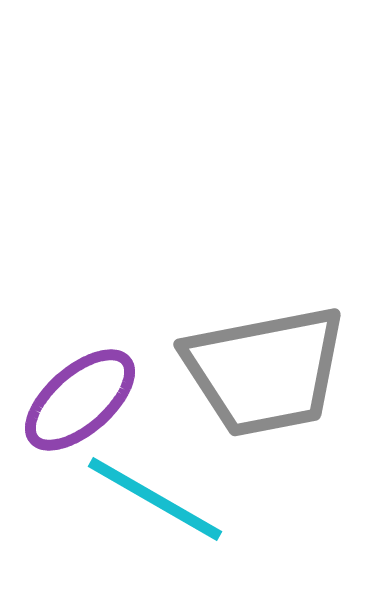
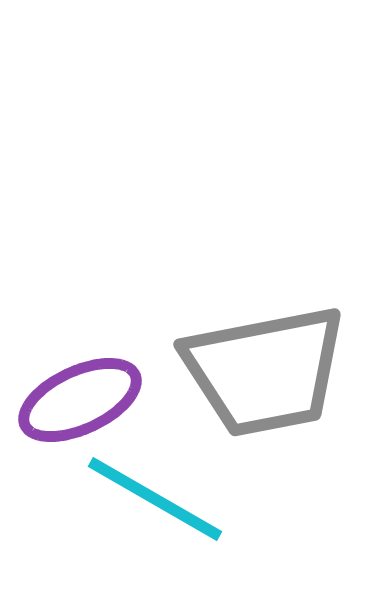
purple ellipse: rotated 16 degrees clockwise
